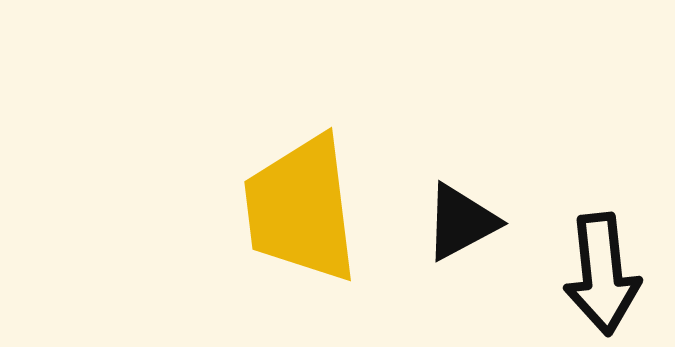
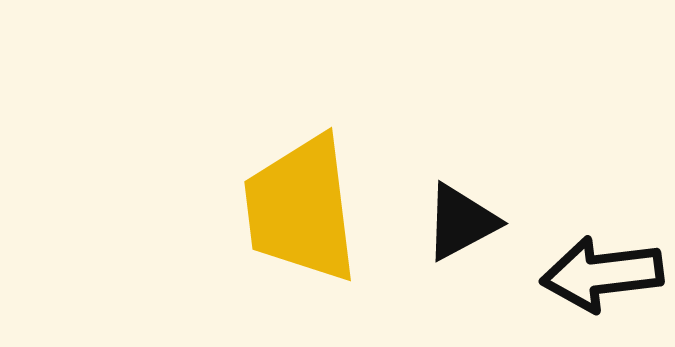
black arrow: rotated 89 degrees clockwise
